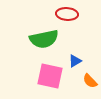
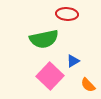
blue triangle: moved 2 px left
pink square: rotated 32 degrees clockwise
orange semicircle: moved 2 px left, 4 px down
